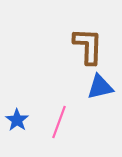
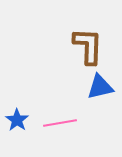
pink line: moved 1 px right, 1 px down; rotated 60 degrees clockwise
